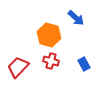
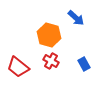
red cross: rotated 14 degrees clockwise
red trapezoid: rotated 95 degrees counterclockwise
